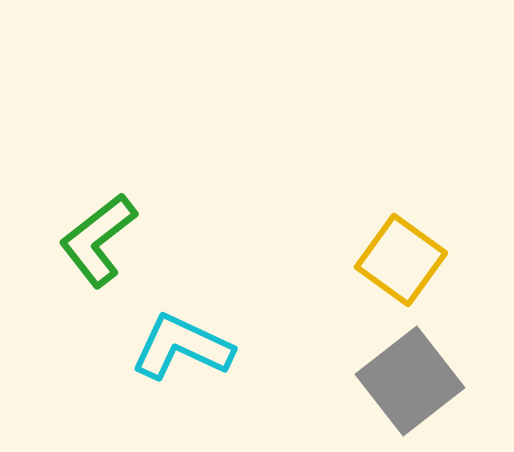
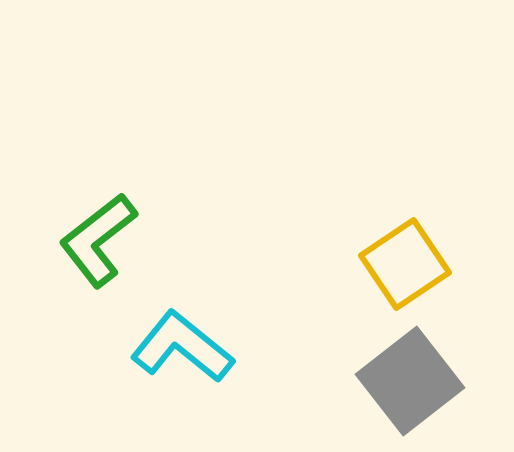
yellow square: moved 4 px right, 4 px down; rotated 20 degrees clockwise
cyan L-shape: rotated 14 degrees clockwise
